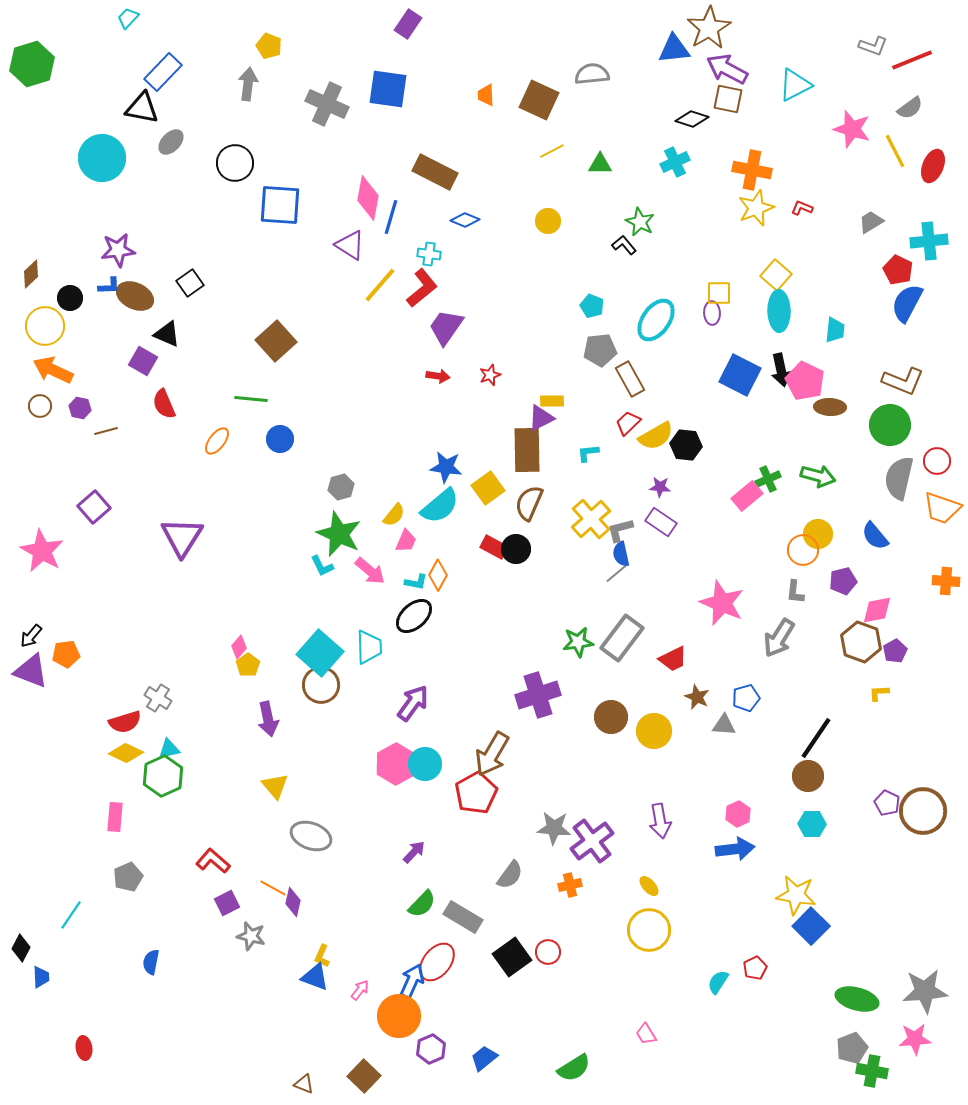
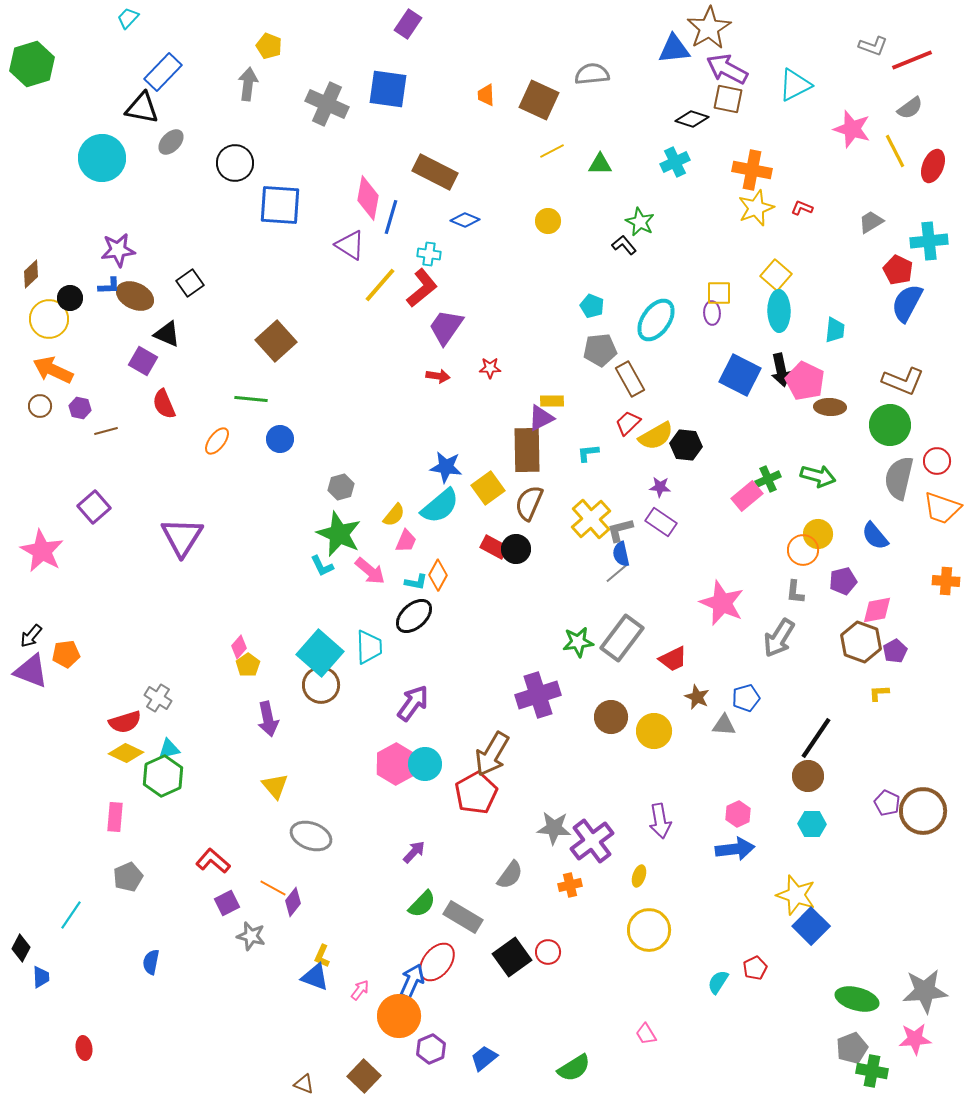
yellow circle at (45, 326): moved 4 px right, 7 px up
red star at (490, 375): moved 7 px up; rotated 20 degrees clockwise
yellow ellipse at (649, 886): moved 10 px left, 10 px up; rotated 60 degrees clockwise
yellow star at (796, 895): rotated 9 degrees clockwise
purple diamond at (293, 902): rotated 24 degrees clockwise
